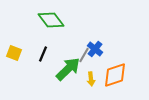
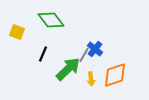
yellow square: moved 3 px right, 21 px up
